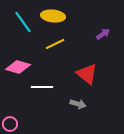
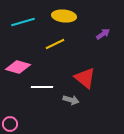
yellow ellipse: moved 11 px right
cyan line: rotated 70 degrees counterclockwise
red triangle: moved 2 px left, 4 px down
gray arrow: moved 7 px left, 4 px up
